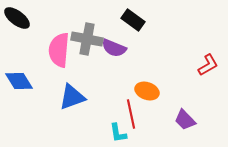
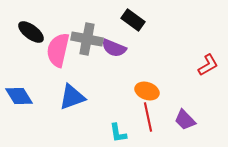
black ellipse: moved 14 px right, 14 px down
pink semicircle: moved 1 px left; rotated 8 degrees clockwise
blue diamond: moved 15 px down
red line: moved 17 px right, 3 px down
